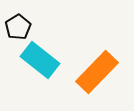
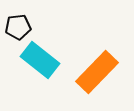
black pentagon: rotated 25 degrees clockwise
